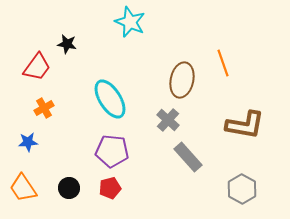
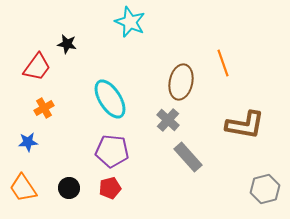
brown ellipse: moved 1 px left, 2 px down
gray hexagon: moved 23 px right; rotated 16 degrees clockwise
